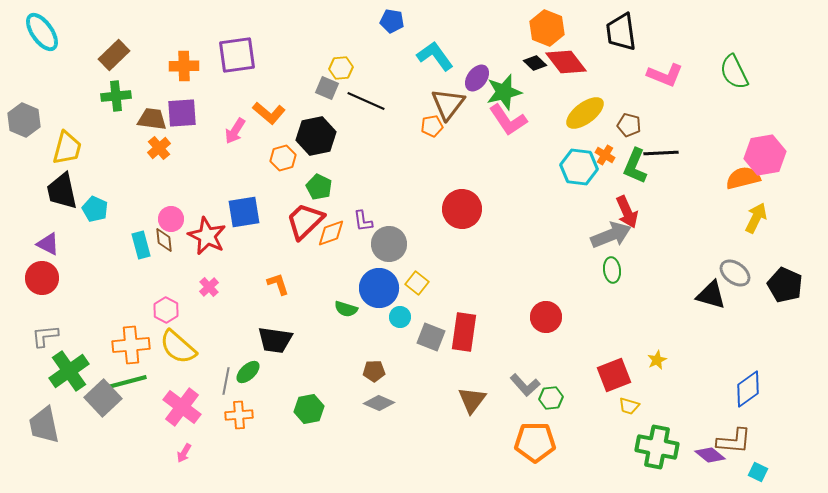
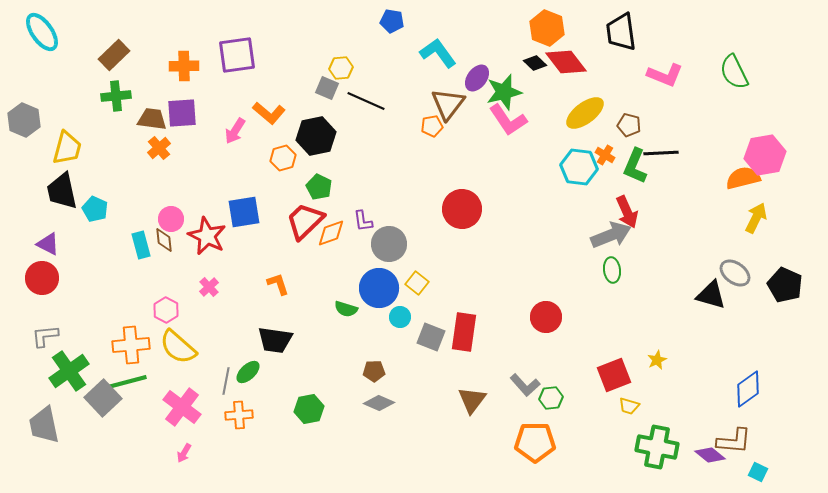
cyan L-shape at (435, 56): moved 3 px right, 3 px up
